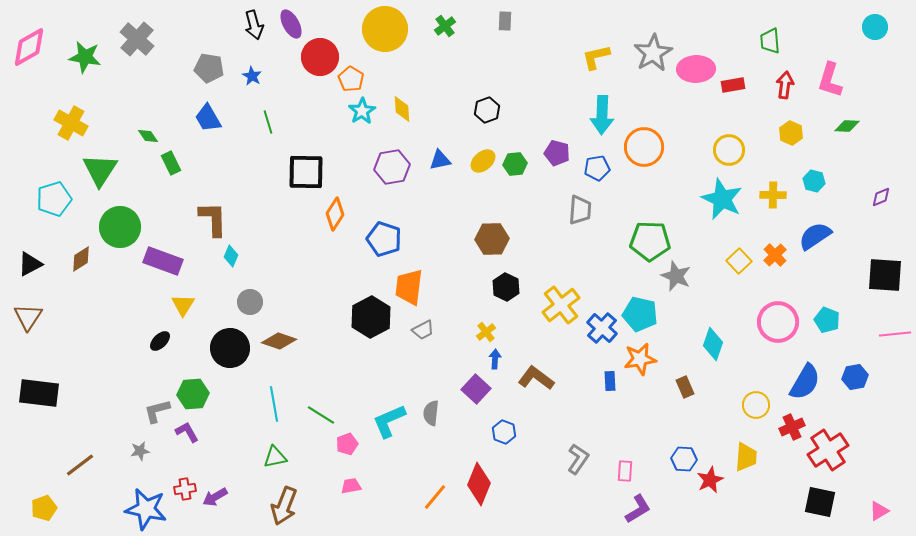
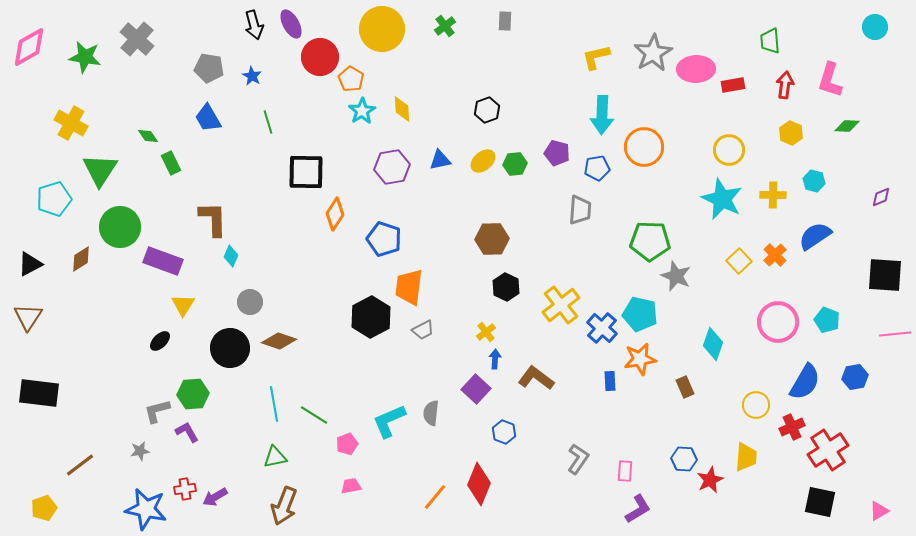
yellow circle at (385, 29): moved 3 px left
green line at (321, 415): moved 7 px left
